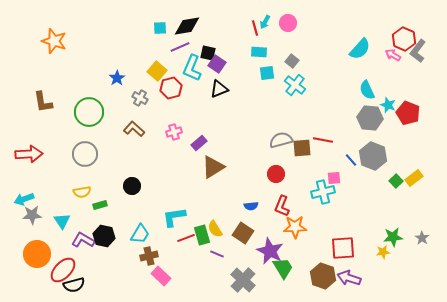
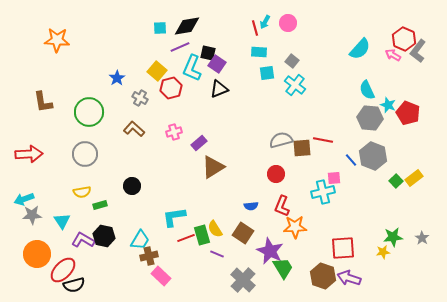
orange star at (54, 41): moved 3 px right, 1 px up; rotated 15 degrees counterclockwise
cyan trapezoid at (140, 234): moved 6 px down
